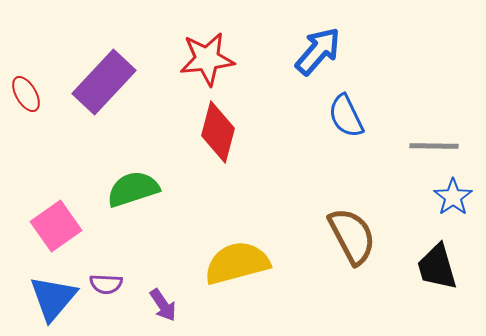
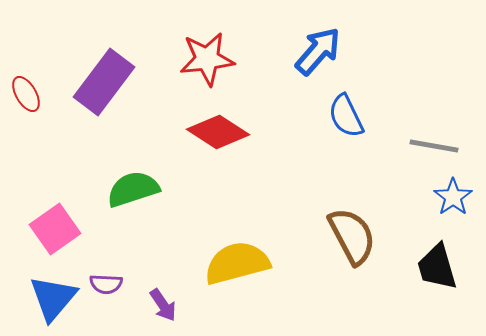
purple rectangle: rotated 6 degrees counterclockwise
red diamond: rotated 72 degrees counterclockwise
gray line: rotated 9 degrees clockwise
pink square: moved 1 px left, 3 px down
